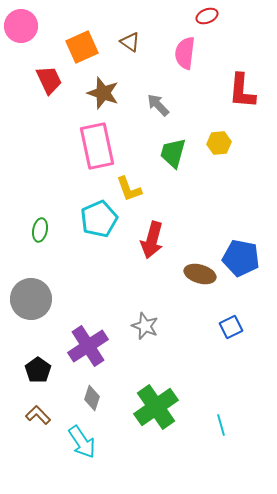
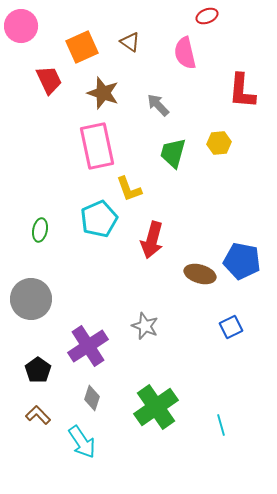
pink semicircle: rotated 20 degrees counterclockwise
blue pentagon: moved 1 px right, 3 px down
